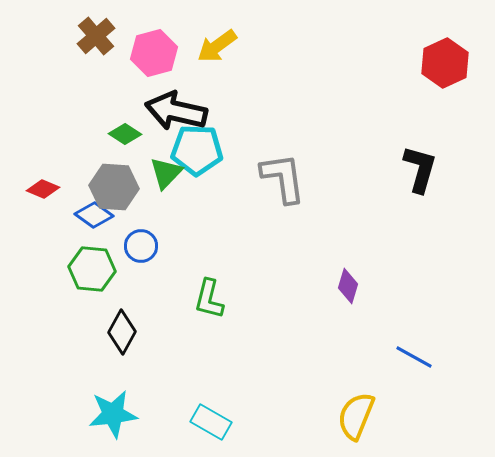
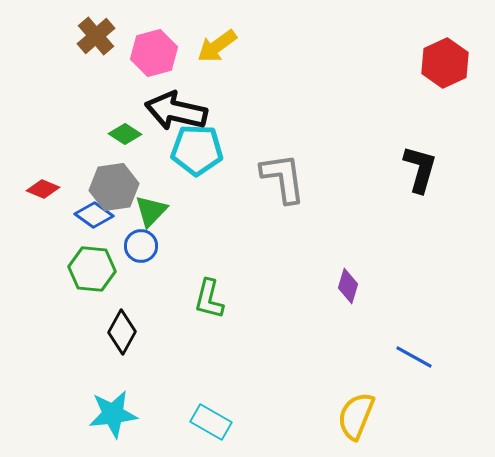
green triangle: moved 15 px left, 38 px down
gray hexagon: rotated 12 degrees counterclockwise
